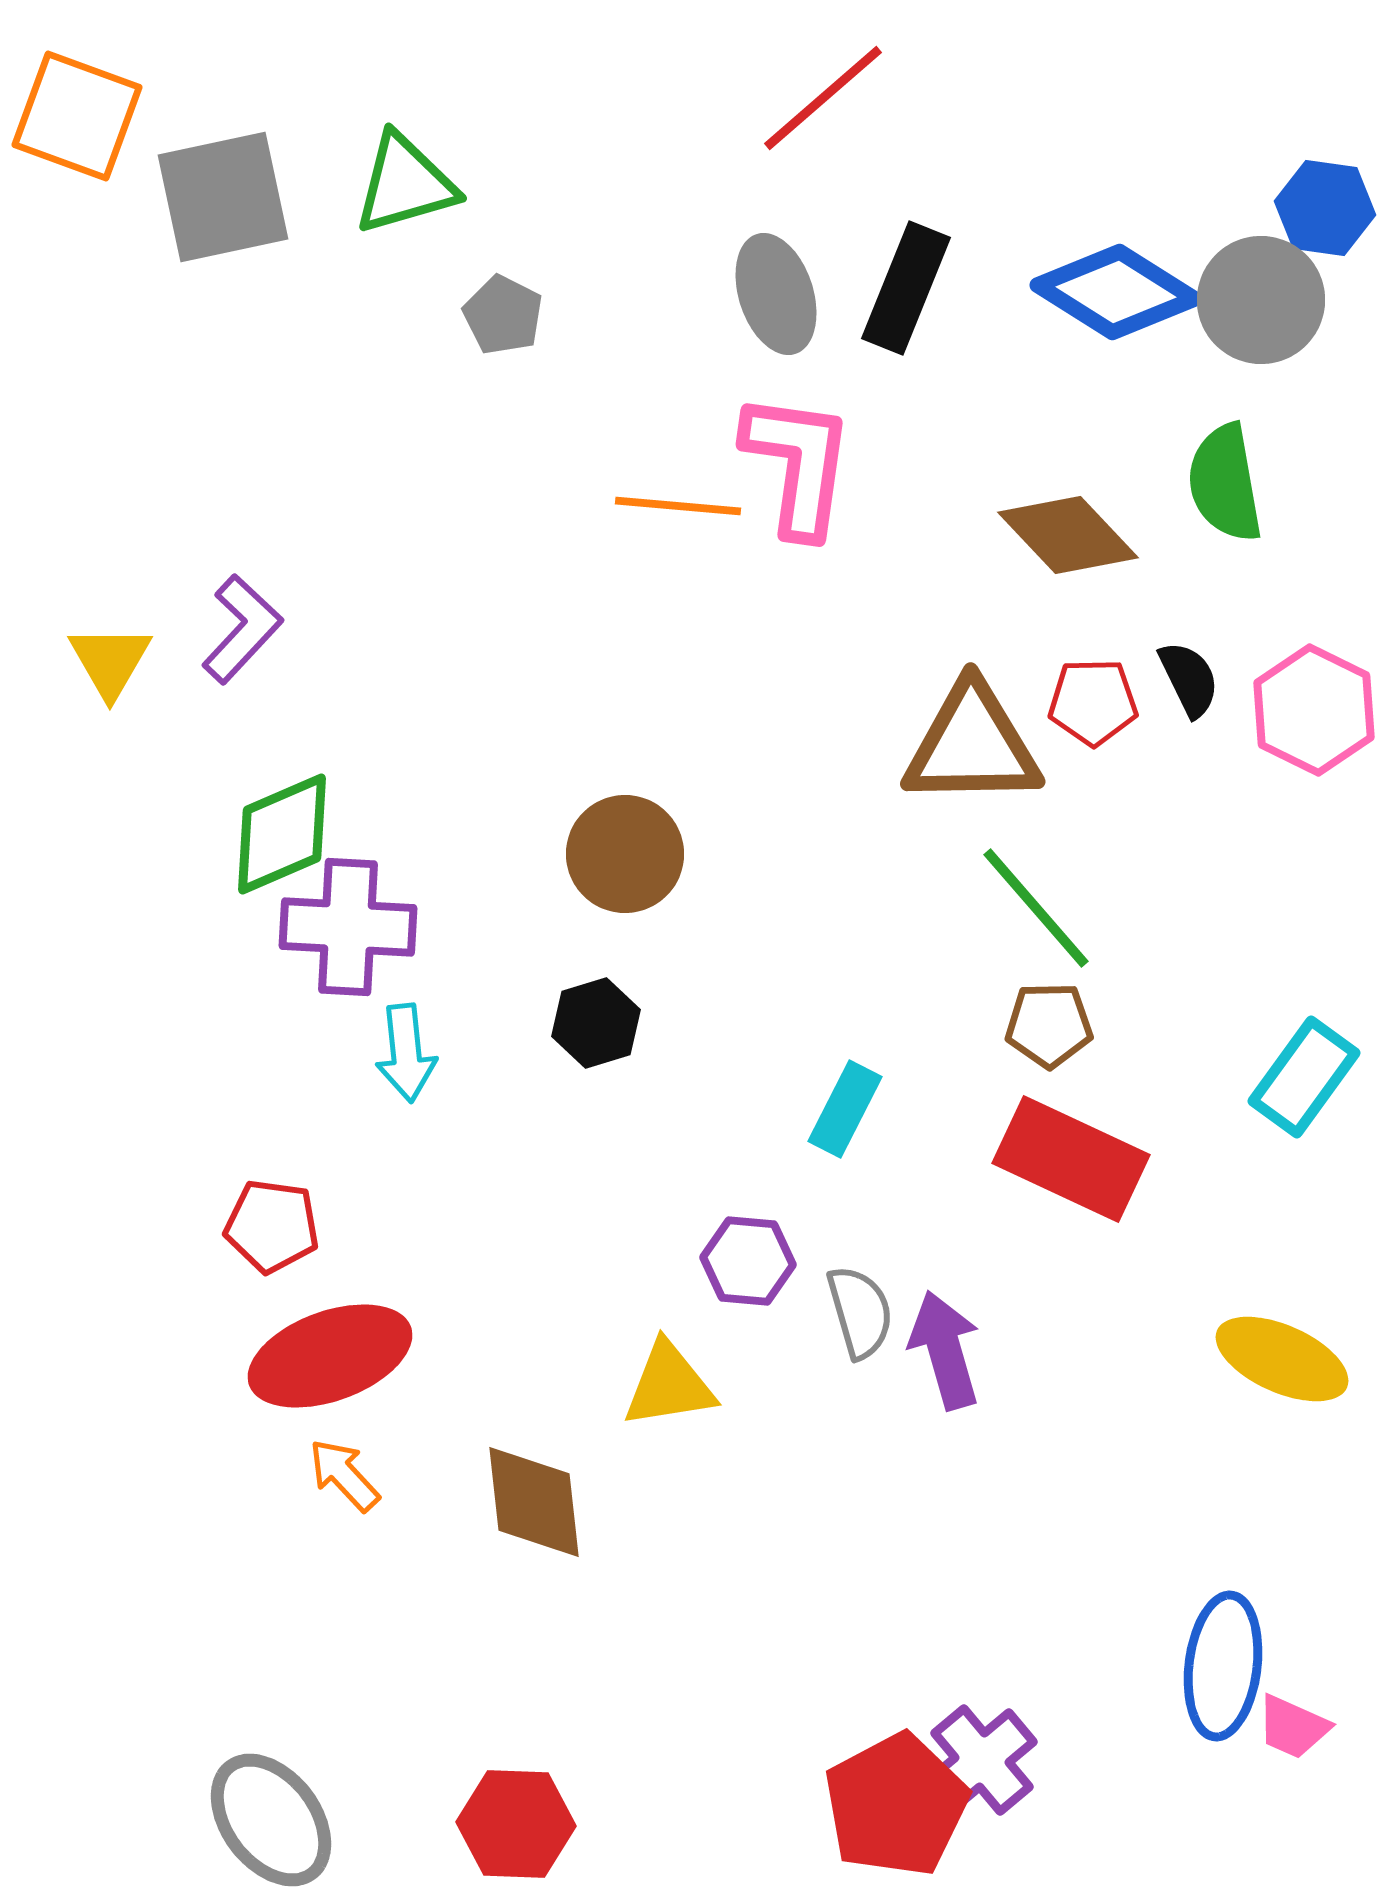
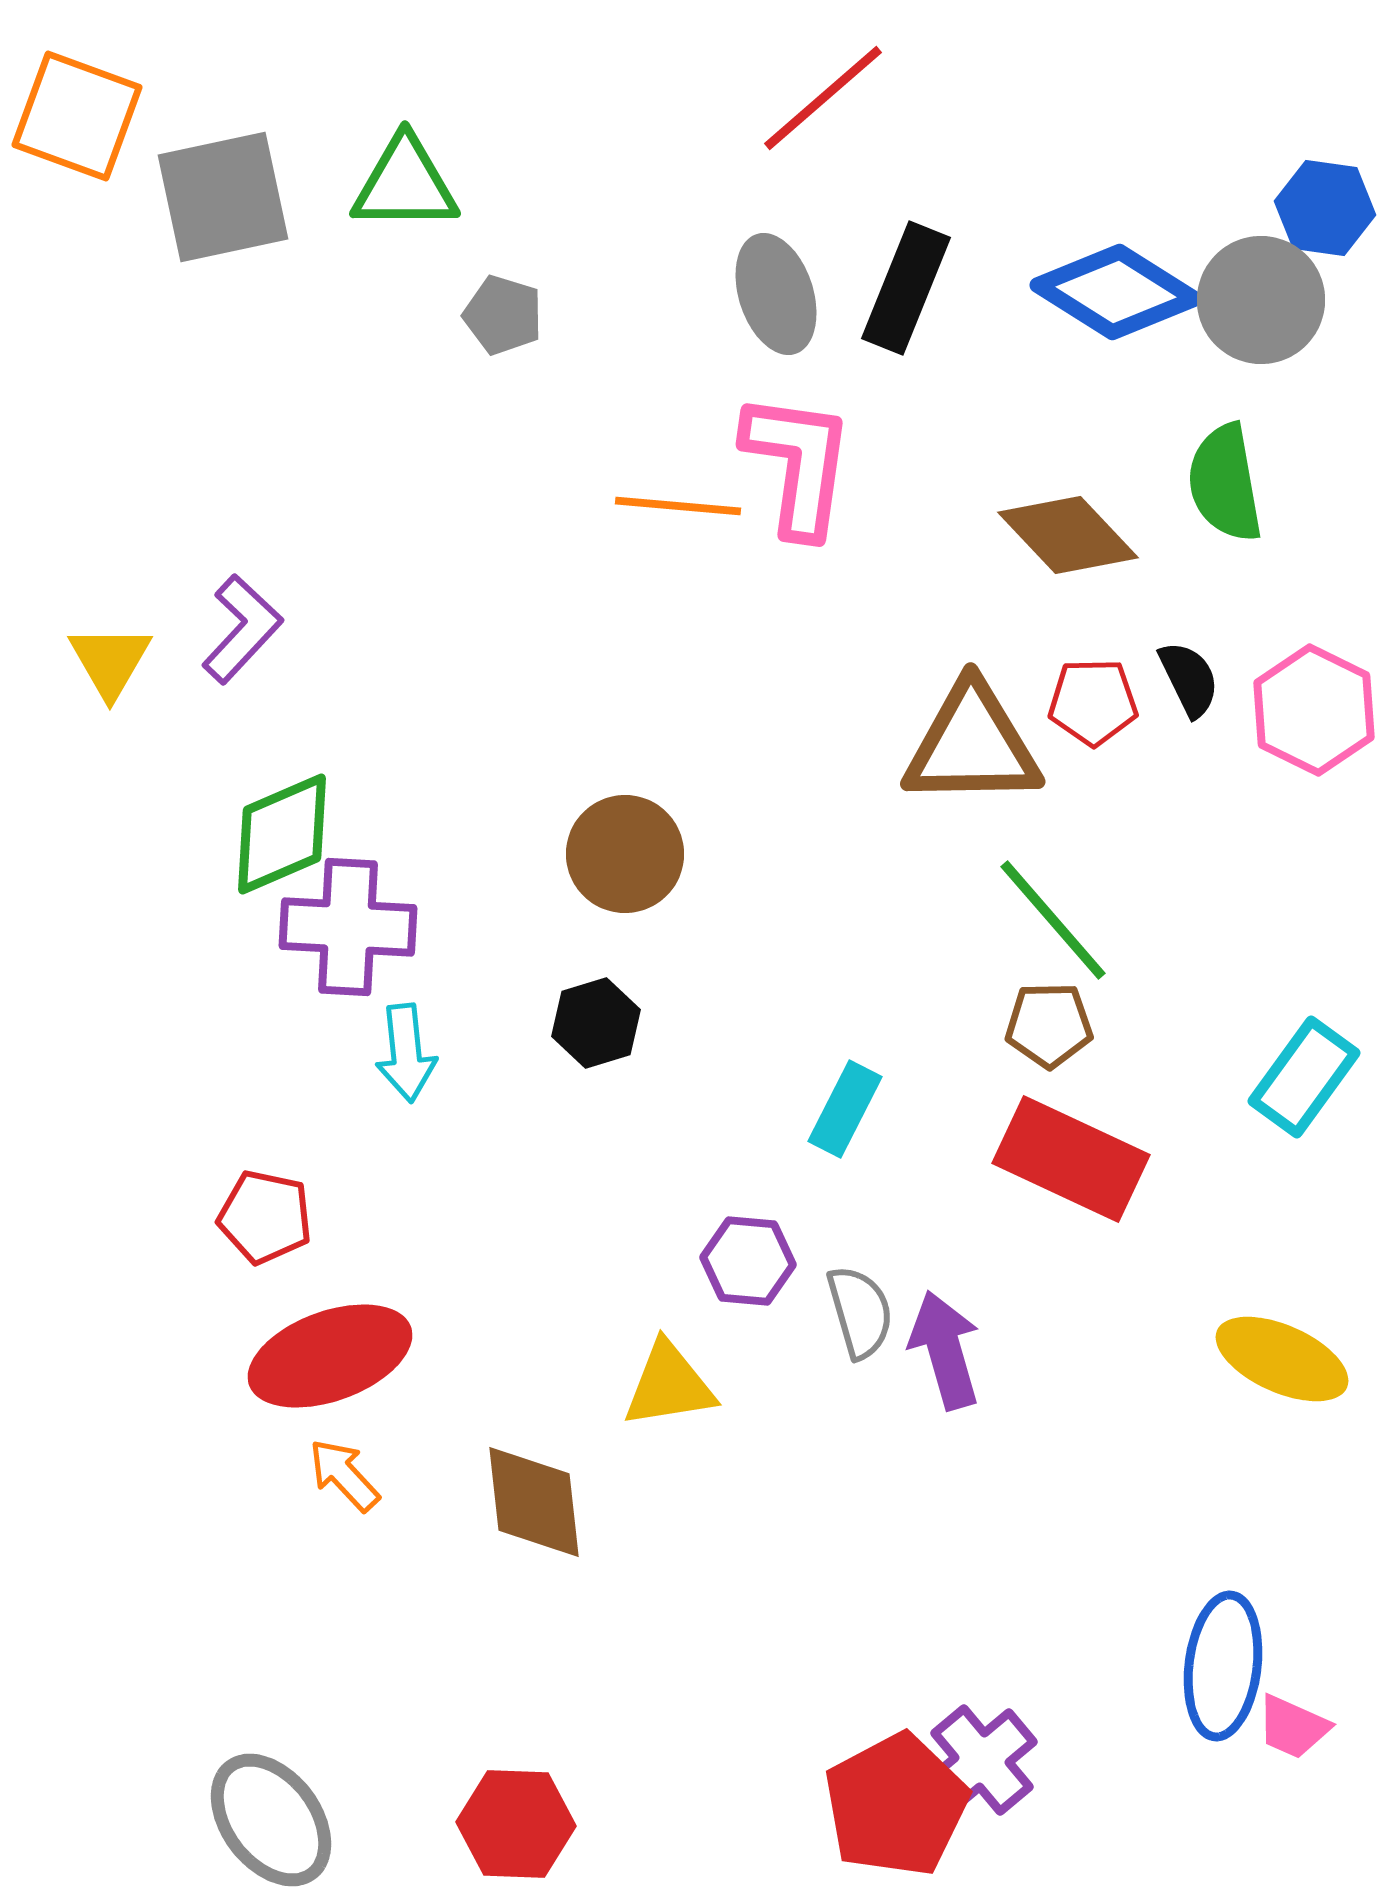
green triangle at (405, 184): rotated 16 degrees clockwise
gray pentagon at (503, 315): rotated 10 degrees counterclockwise
green line at (1036, 908): moved 17 px right, 12 px down
red pentagon at (272, 1226): moved 7 px left, 9 px up; rotated 4 degrees clockwise
